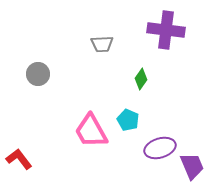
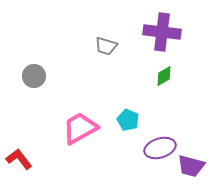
purple cross: moved 4 px left, 2 px down
gray trapezoid: moved 4 px right, 2 px down; rotated 20 degrees clockwise
gray circle: moved 4 px left, 2 px down
green diamond: moved 23 px right, 3 px up; rotated 25 degrees clockwise
pink trapezoid: moved 11 px left, 3 px up; rotated 90 degrees clockwise
purple trapezoid: moved 1 px left; rotated 128 degrees clockwise
